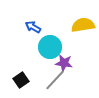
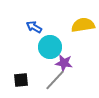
blue arrow: moved 1 px right
black square: rotated 28 degrees clockwise
